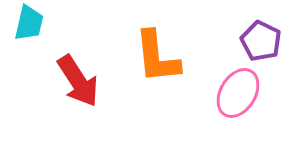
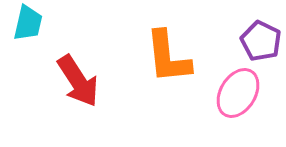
cyan trapezoid: moved 1 px left
orange L-shape: moved 11 px right
